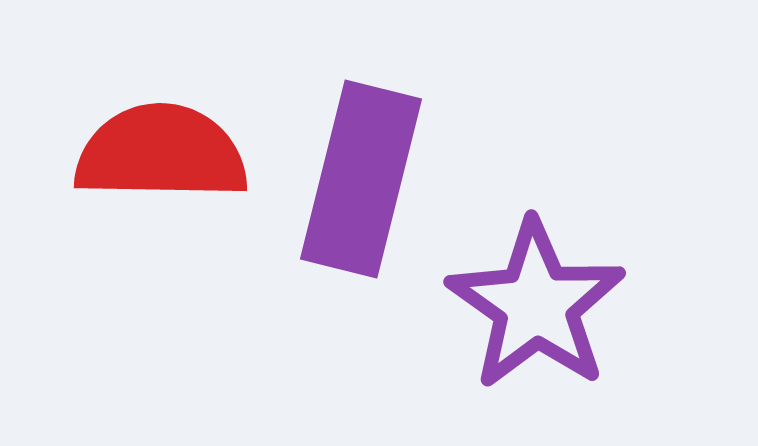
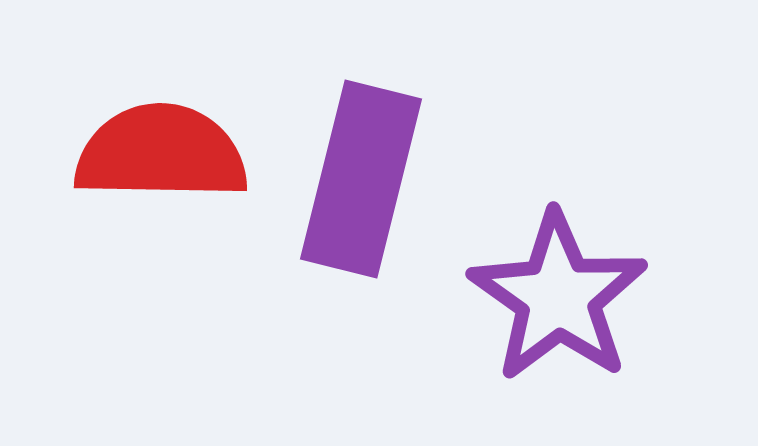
purple star: moved 22 px right, 8 px up
